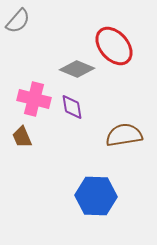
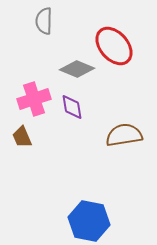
gray semicircle: moved 26 px right; rotated 140 degrees clockwise
pink cross: rotated 32 degrees counterclockwise
blue hexagon: moved 7 px left, 25 px down; rotated 9 degrees clockwise
